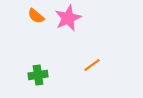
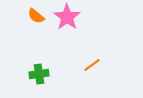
pink star: moved 1 px left, 1 px up; rotated 12 degrees counterclockwise
green cross: moved 1 px right, 1 px up
